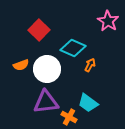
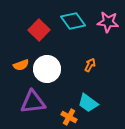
pink star: moved 1 px down; rotated 25 degrees counterclockwise
cyan diamond: moved 27 px up; rotated 30 degrees clockwise
purple triangle: moved 13 px left
